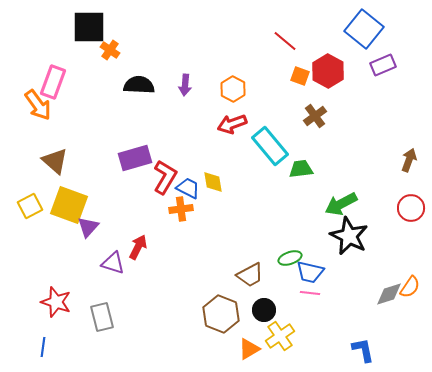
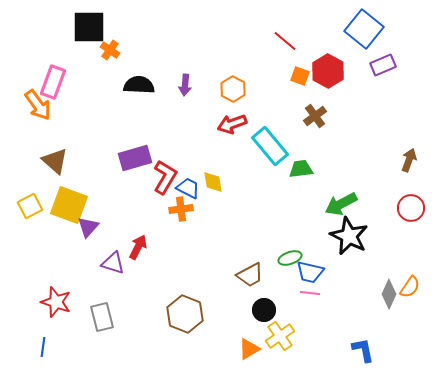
gray diamond at (389, 294): rotated 48 degrees counterclockwise
brown hexagon at (221, 314): moved 36 px left
